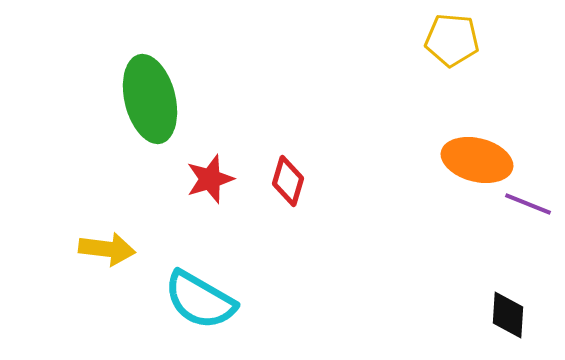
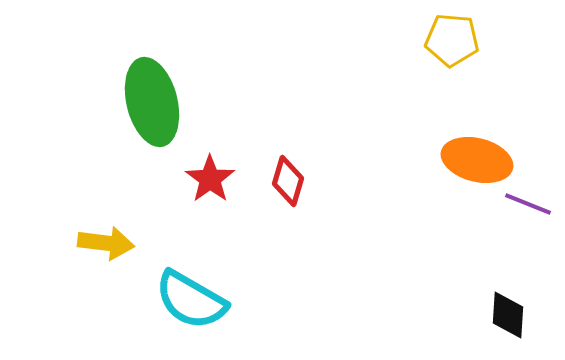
green ellipse: moved 2 px right, 3 px down
red star: rotated 18 degrees counterclockwise
yellow arrow: moved 1 px left, 6 px up
cyan semicircle: moved 9 px left
